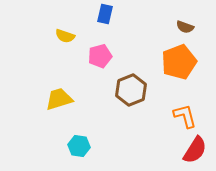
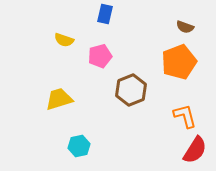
yellow semicircle: moved 1 px left, 4 px down
cyan hexagon: rotated 20 degrees counterclockwise
